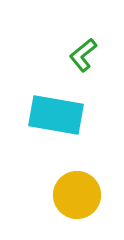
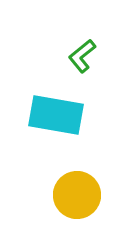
green L-shape: moved 1 px left, 1 px down
